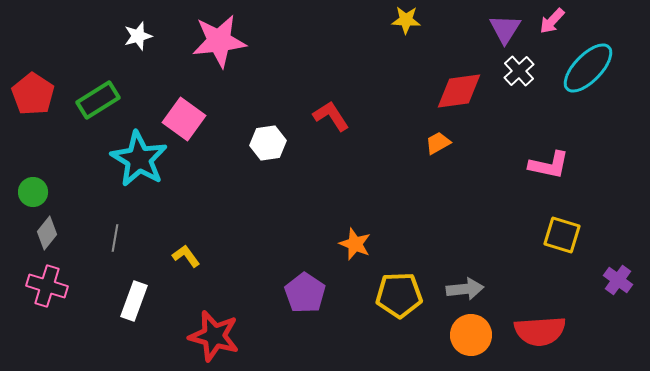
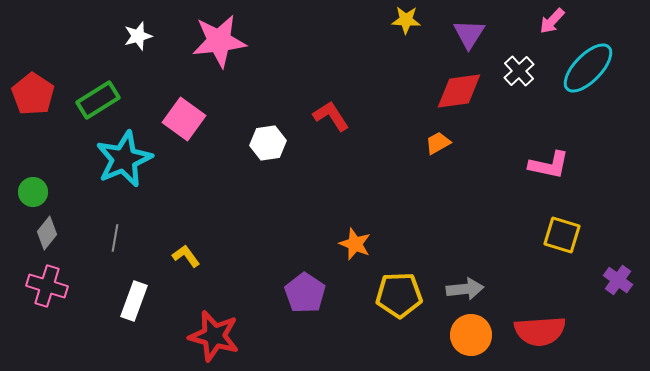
purple triangle: moved 36 px left, 5 px down
cyan star: moved 15 px left; rotated 18 degrees clockwise
